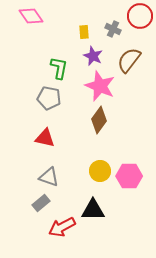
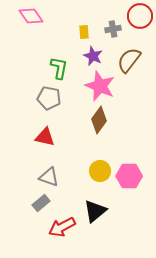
gray cross: rotated 35 degrees counterclockwise
red triangle: moved 1 px up
black triangle: moved 2 px right, 1 px down; rotated 40 degrees counterclockwise
